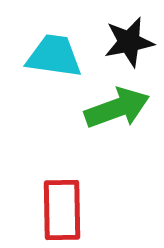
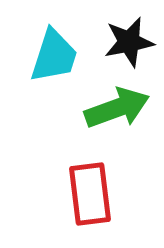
cyan trapezoid: rotated 100 degrees clockwise
red rectangle: moved 28 px right, 16 px up; rotated 6 degrees counterclockwise
